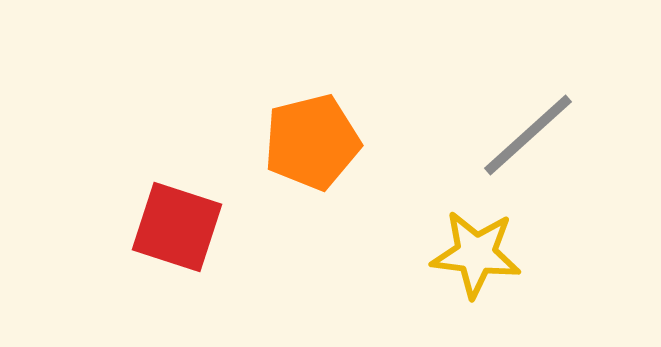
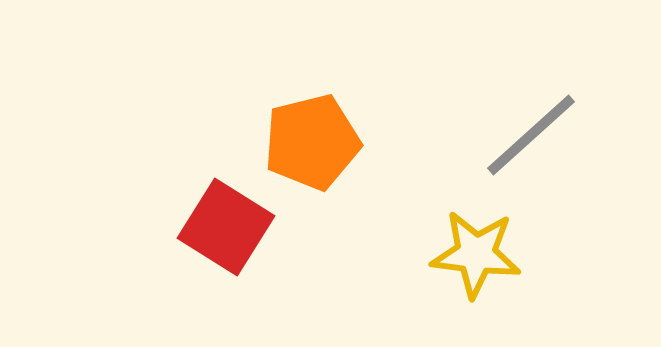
gray line: moved 3 px right
red square: moved 49 px right; rotated 14 degrees clockwise
